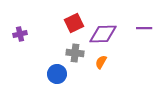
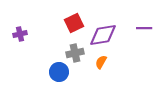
purple diamond: moved 1 px down; rotated 8 degrees counterclockwise
gray cross: rotated 18 degrees counterclockwise
blue circle: moved 2 px right, 2 px up
